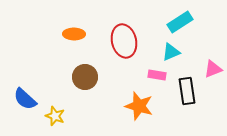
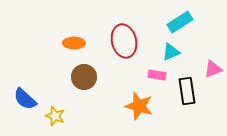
orange ellipse: moved 9 px down
brown circle: moved 1 px left
